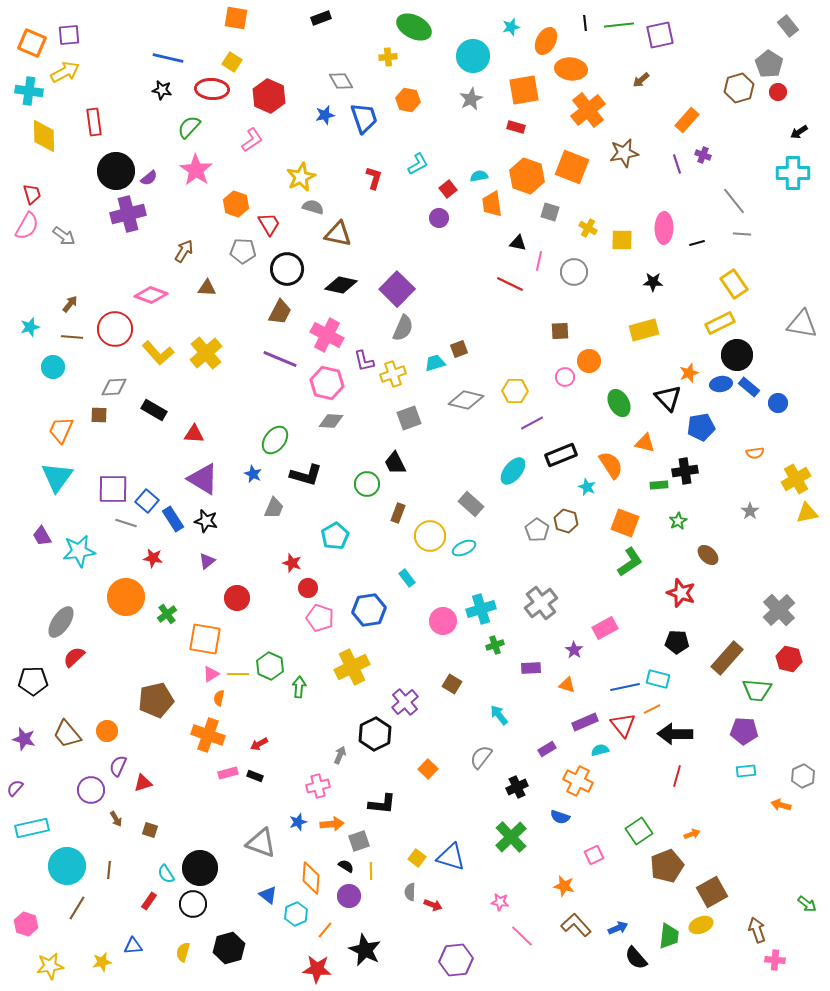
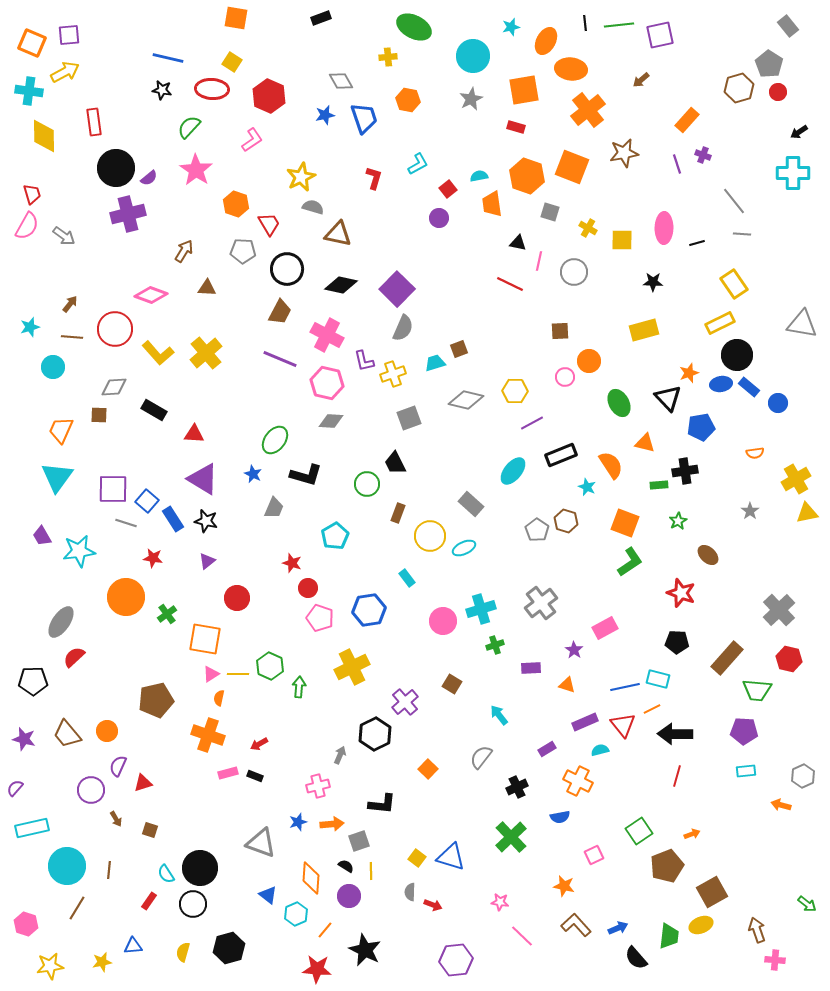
black circle at (116, 171): moved 3 px up
blue semicircle at (560, 817): rotated 30 degrees counterclockwise
